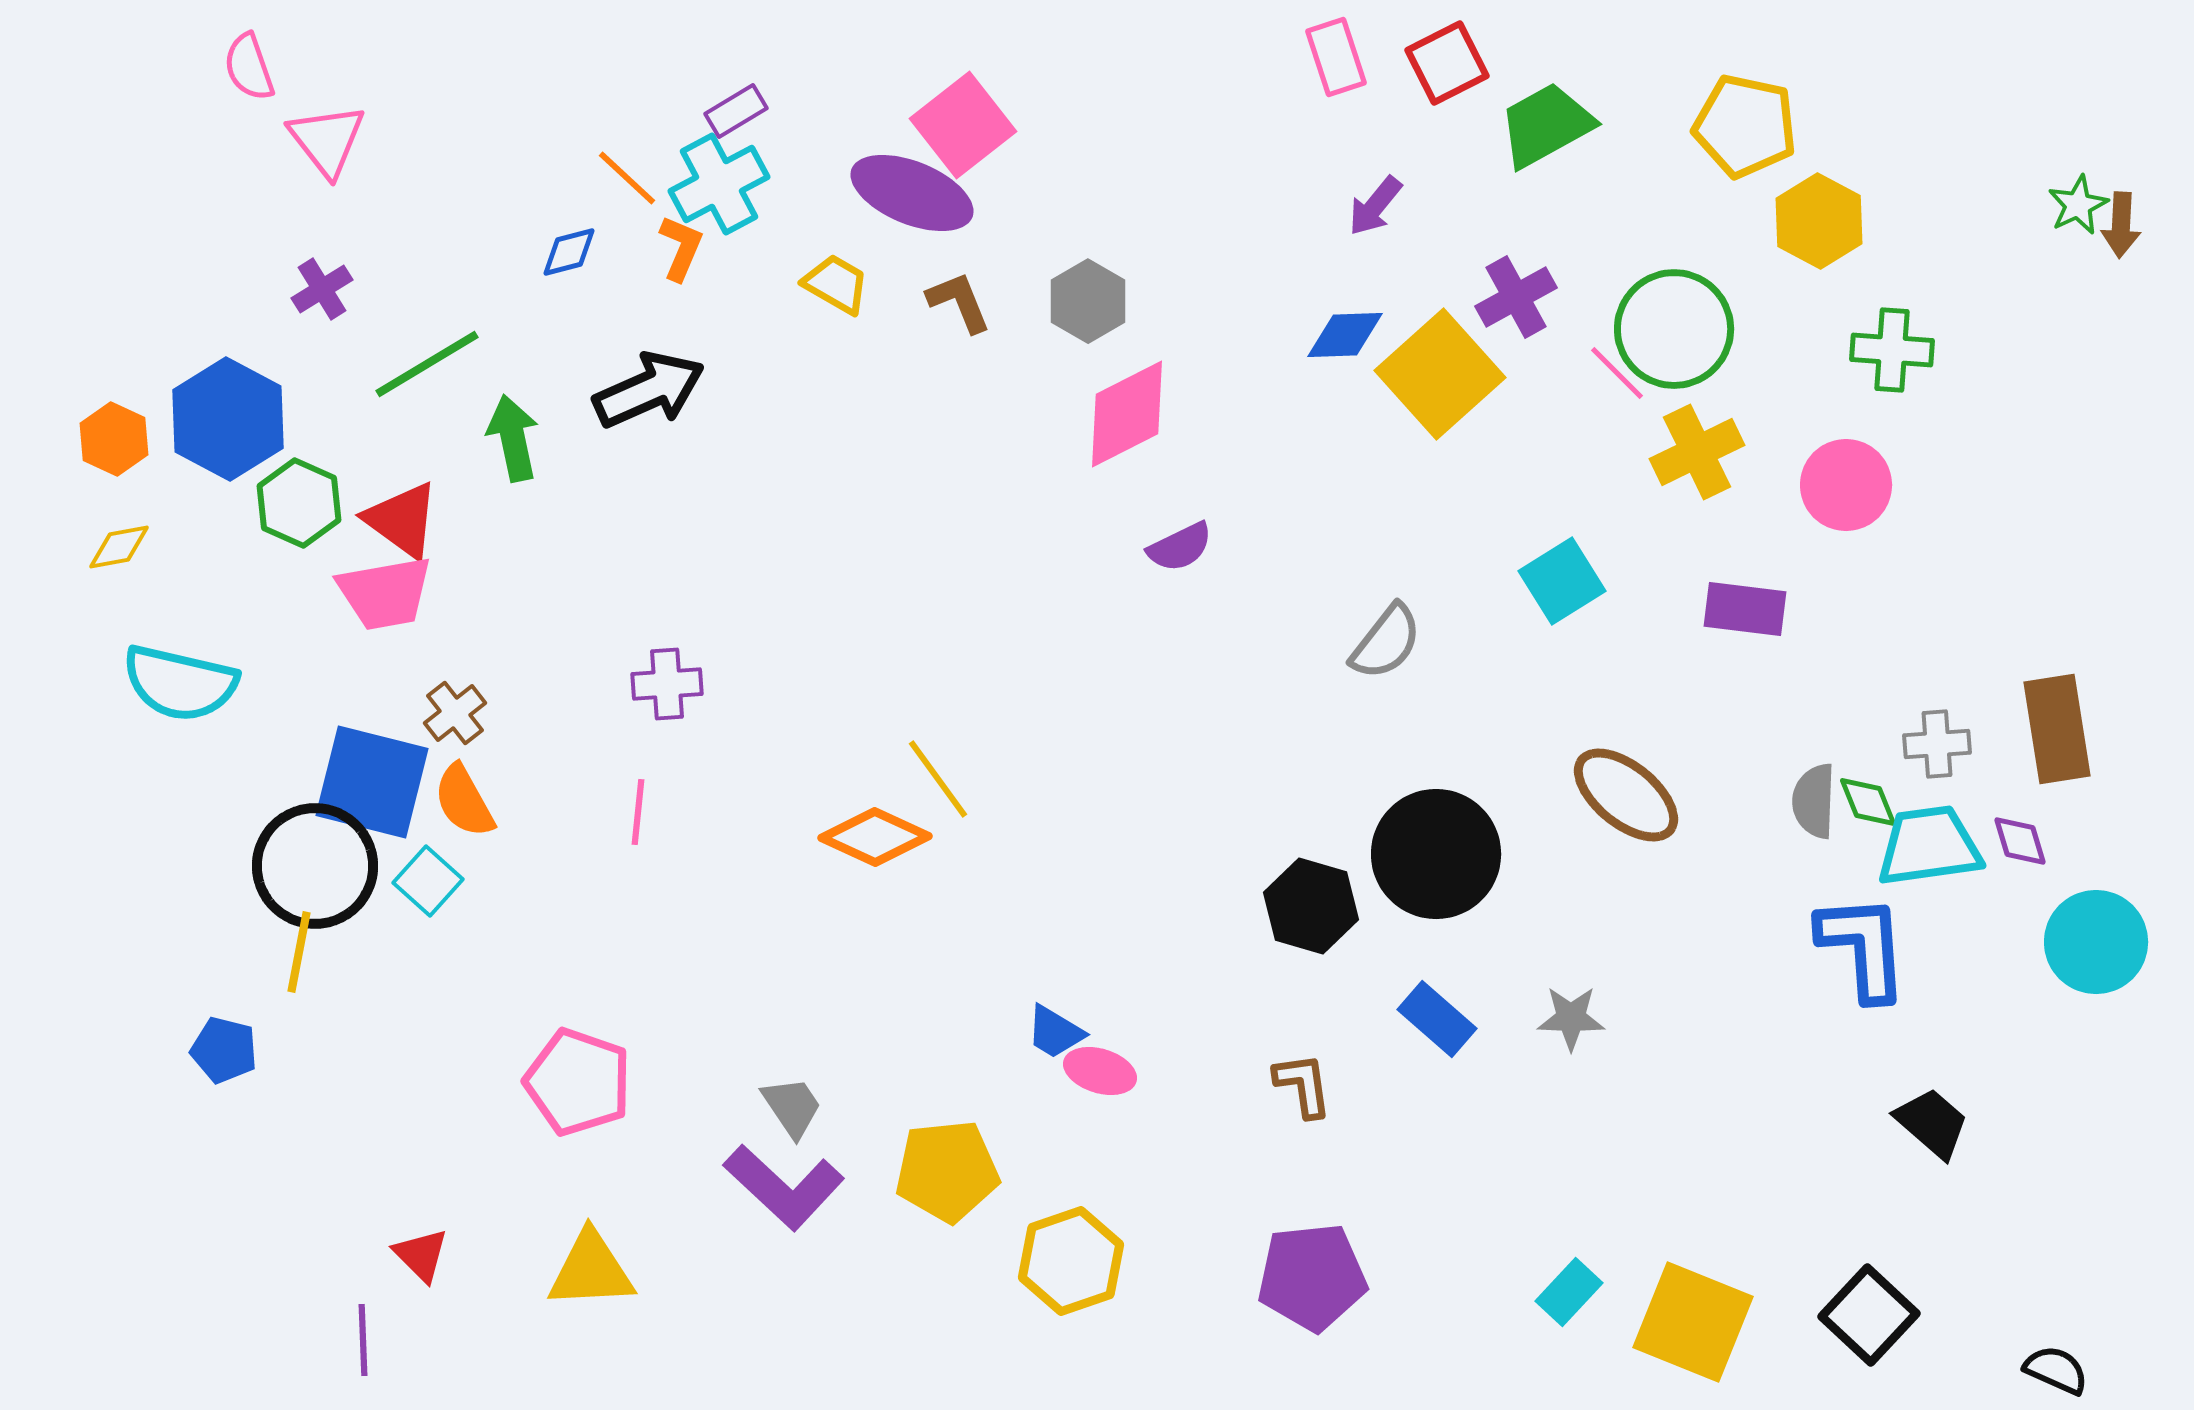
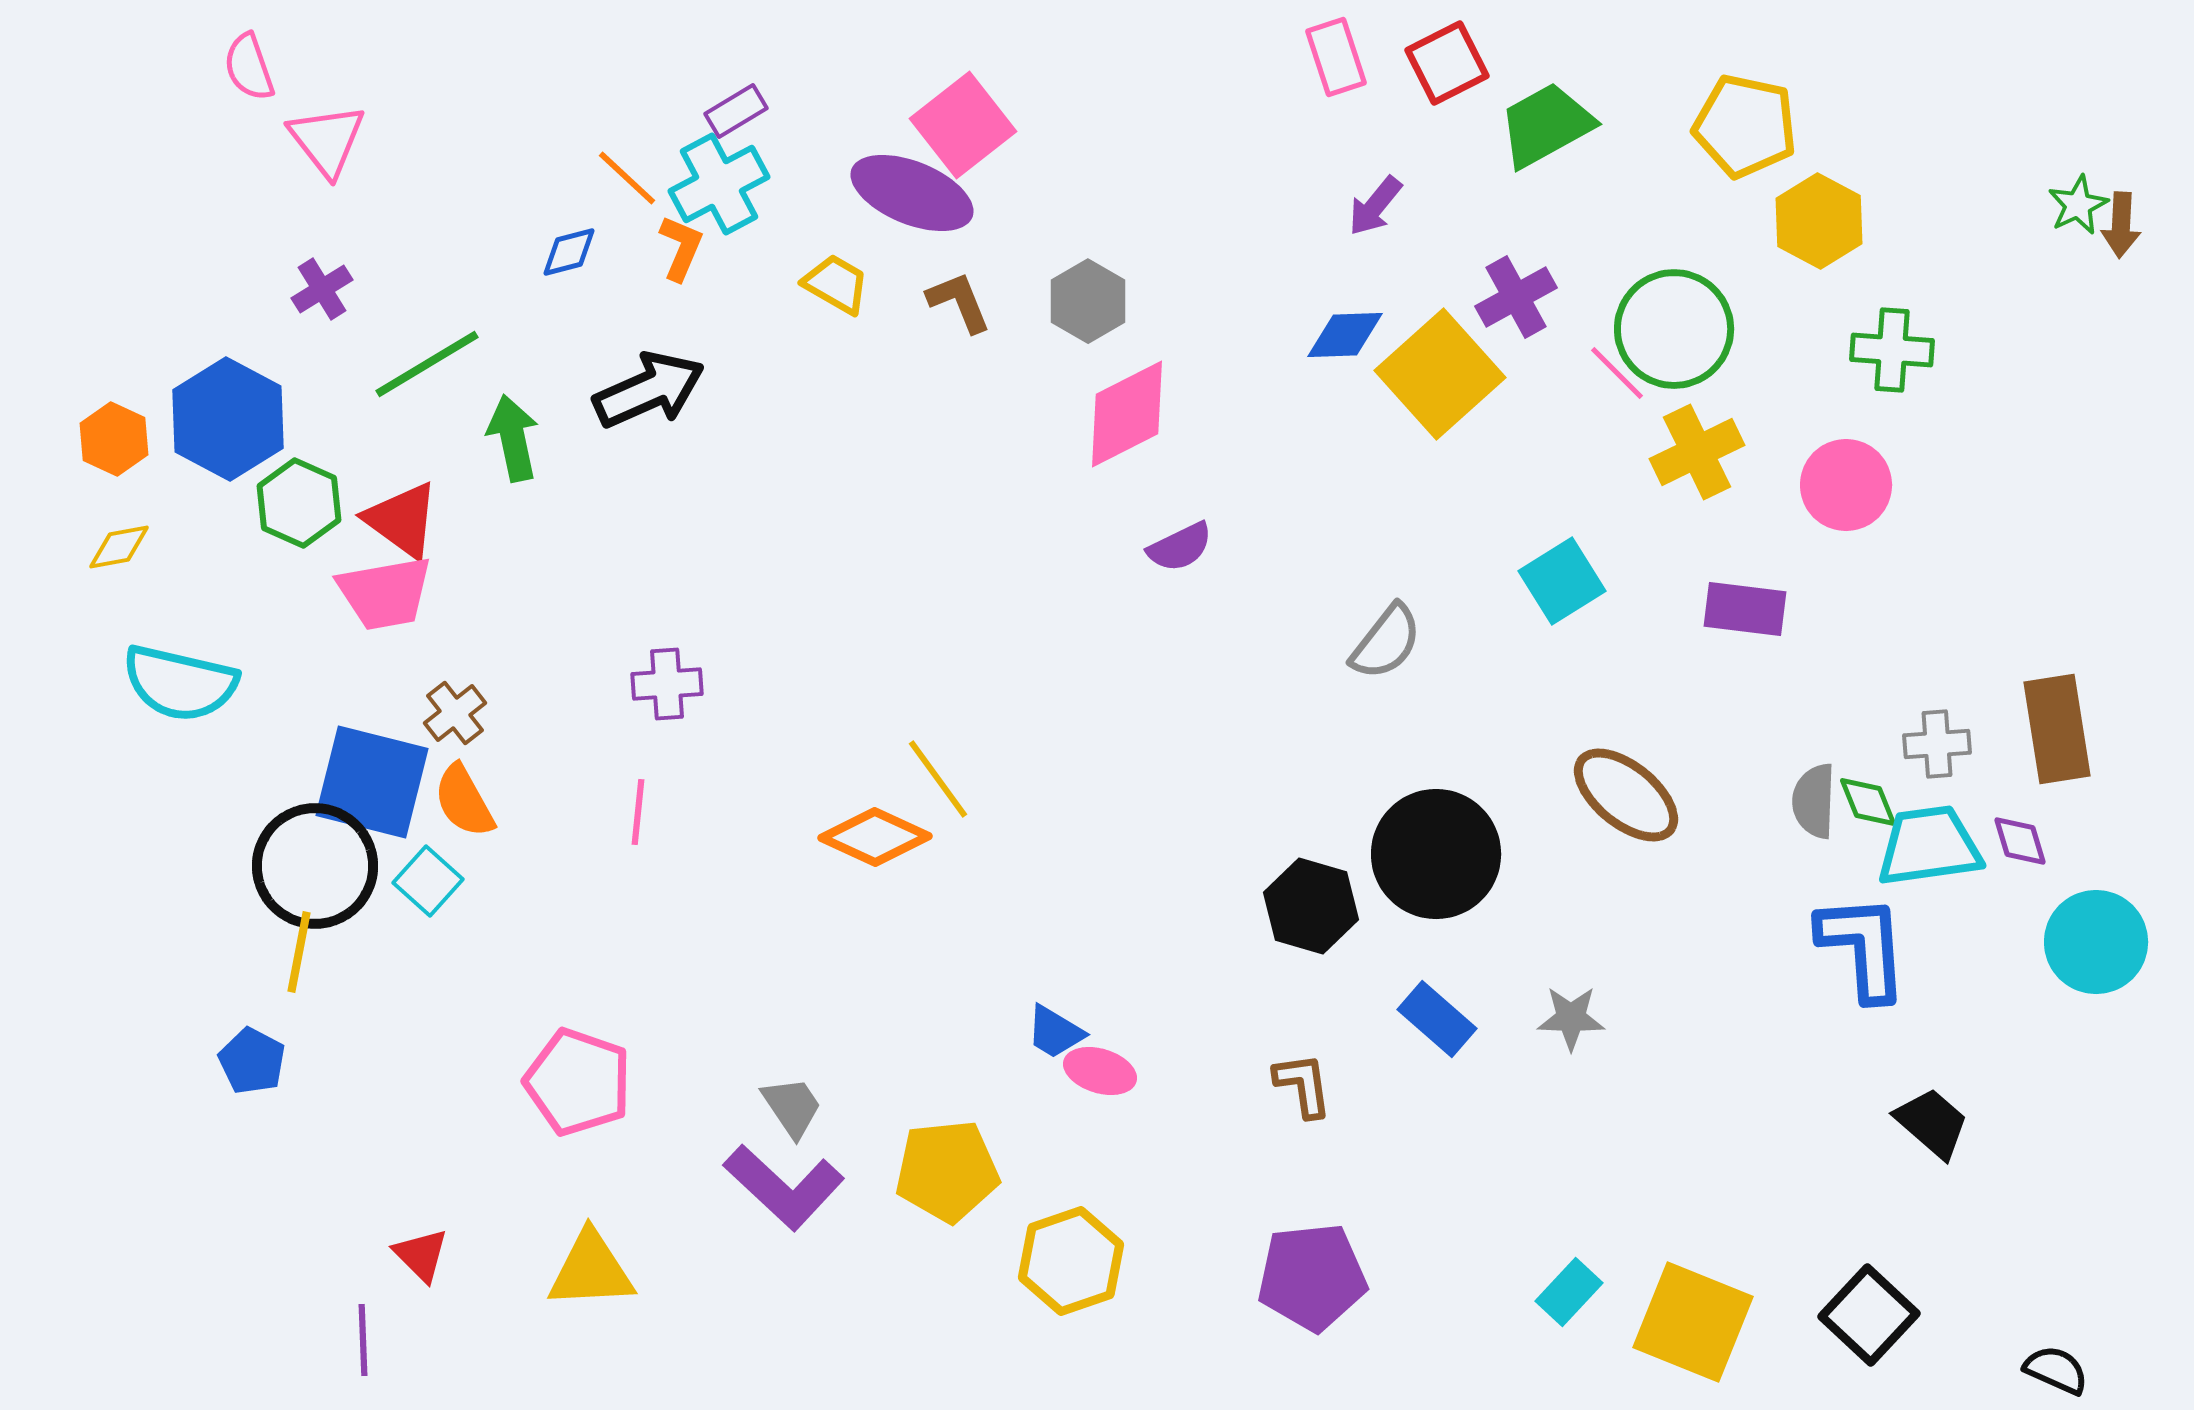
blue pentagon at (224, 1050): moved 28 px right, 11 px down; rotated 14 degrees clockwise
